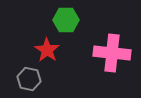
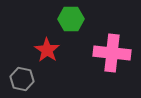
green hexagon: moved 5 px right, 1 px up
gray hexagon: moved 7 px left
